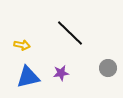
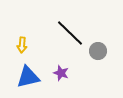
yellow arrow: rotated 84 degrees clockwise
gray circle: moved 10 px left, 17 px up
purple star: rotated 28 degrees clockwise
